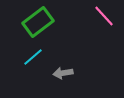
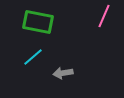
pink line: rotated 65 degrees clockwise
green rectangle: rotated 48 degrees clockwise
